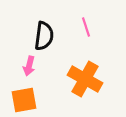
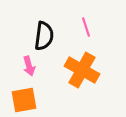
pink arrow: rotated 30 degrees counterclockwise
orange cross: moved 3 px left, 9 px up
